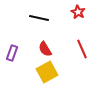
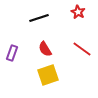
black line: rotated 30 degrees counterclockwise
red line: rotated 30 degrees counterclockwise
yellow square: moved 1 px right, 3 px down; rotated 10 degrees clockwise
